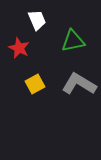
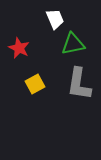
white trapezoid: moved 18 px right, 1 px up
green triangle: moved 3 px down
gray L-shape: rotated 112 degrees counterclockwise
